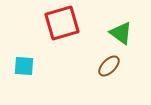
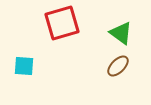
brown ellipse: moved 9 px right
